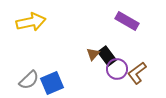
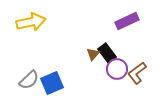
purple rectangle: rotated 55 degrees counterclockwise
black rectangle: moved 3 px up
